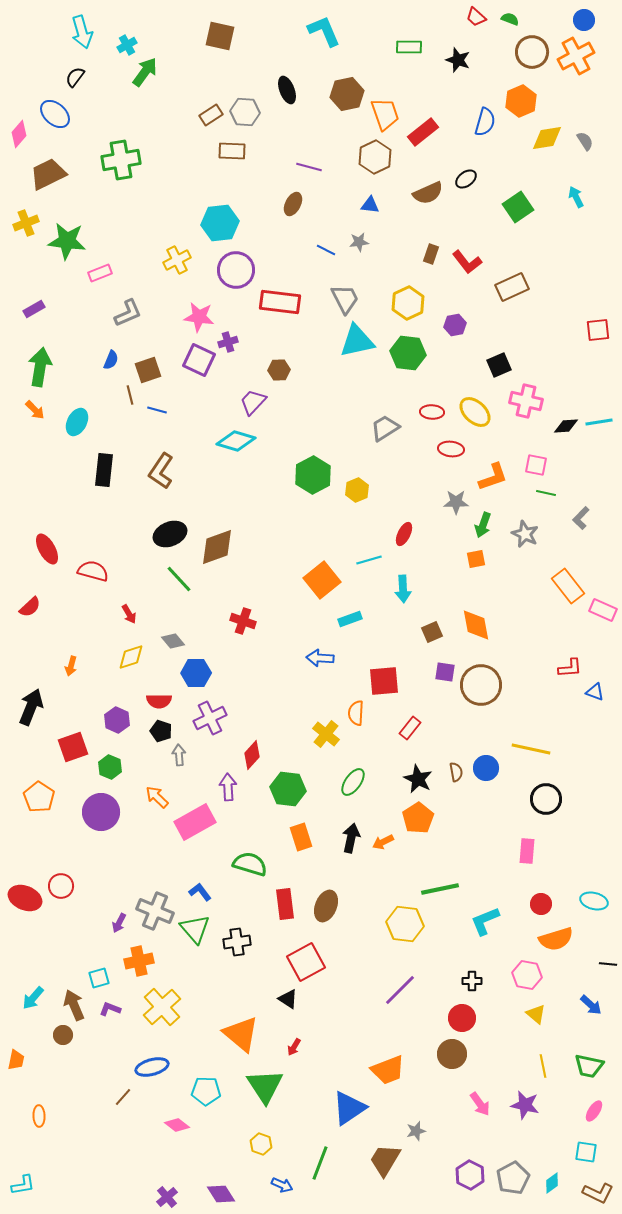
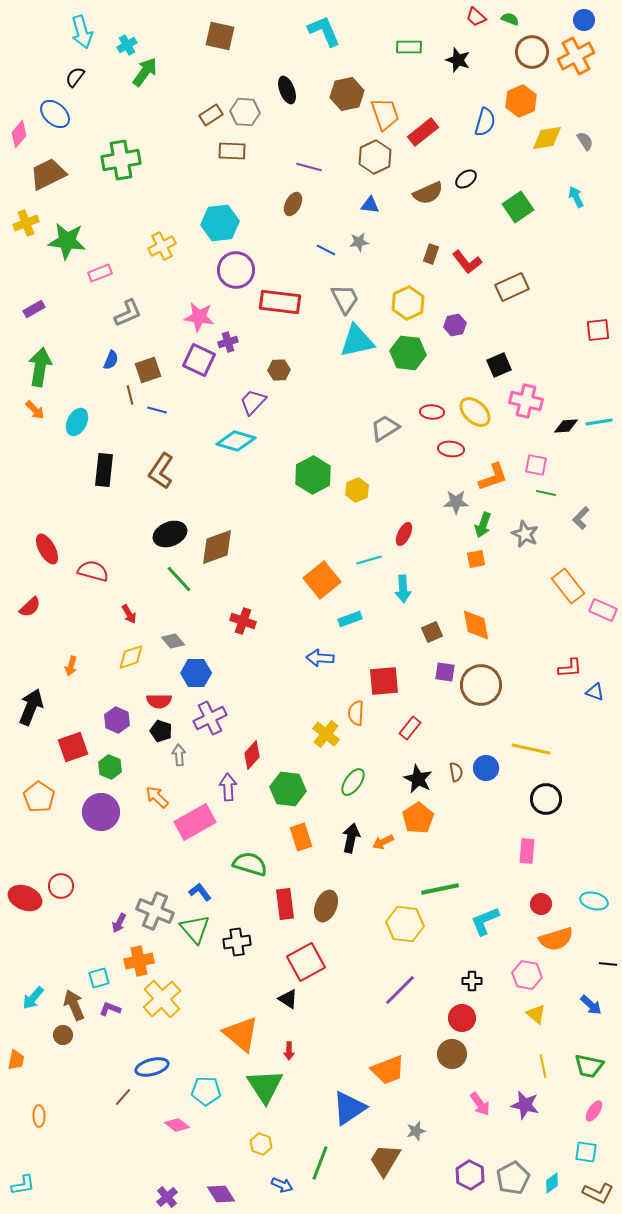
yellow cross at (177, 260): moved 15 px left, 14 px up
yellow cross at (162, 1007): moved 8 px up
red arrow at (294, 1047): moved 5 px left, 4 px down; rotated 30 degrees counterclockwise
